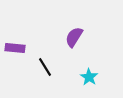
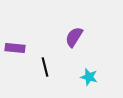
black line: rotated 18 degrees clockwise
cyan star: rotated 18 degrees counterclockwise
